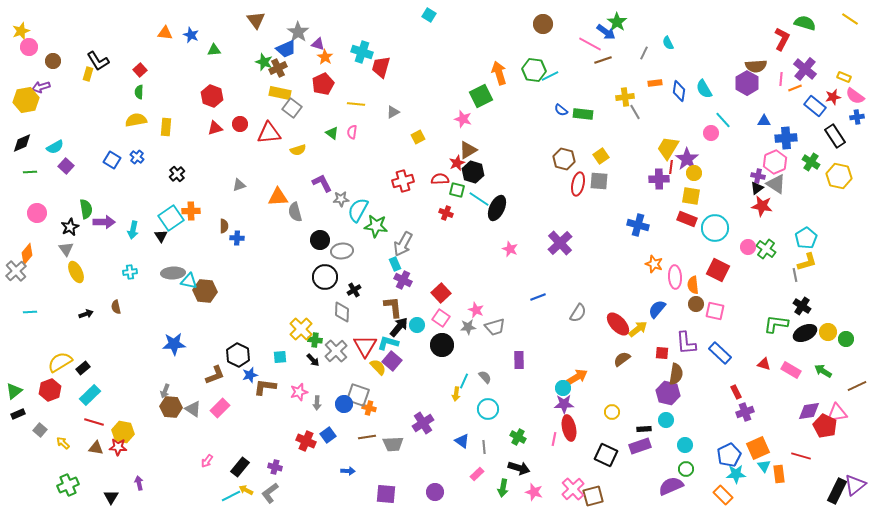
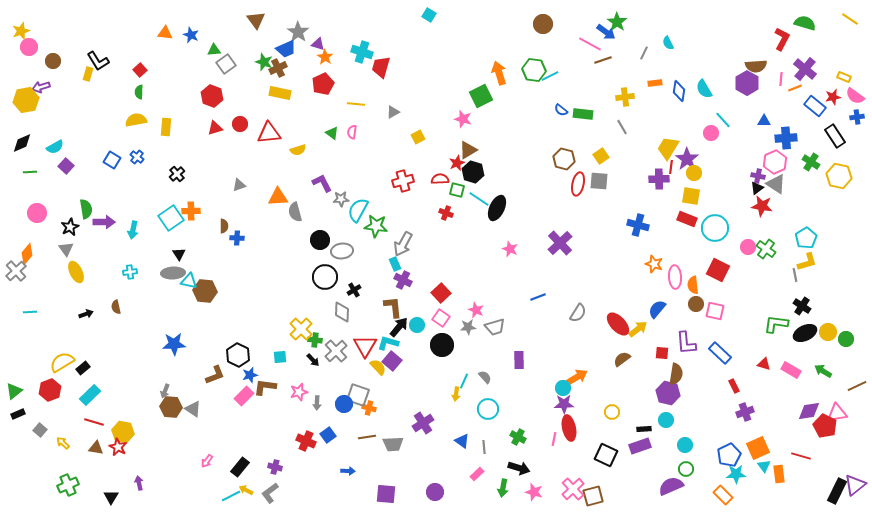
gray square at (292, 108): moved 66 px left, 44 px up; rotated 18 degrees clockwise
gray line at (635, 112): moved 13 px left, 15 px down
black triangle at (161, 236): moved 18 px right, 18 px down
yellow semicircle at (60, 362): moved 2 px right
red rectangle at (736, 392): moved 2 px left, 6 px up
pink rectangle at (220, 408): moved 24 px right, 12 px up
red star at (118, 447): rotated 24 degrees clockwise
